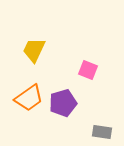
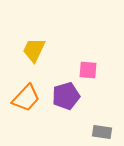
pink square: rotated 18 degrees counterclockwise
orange trapezoid: moved 3 px left; rotated 12 degrees counterclockwise
purple pentagon: moved 3 px right, 7 px up
